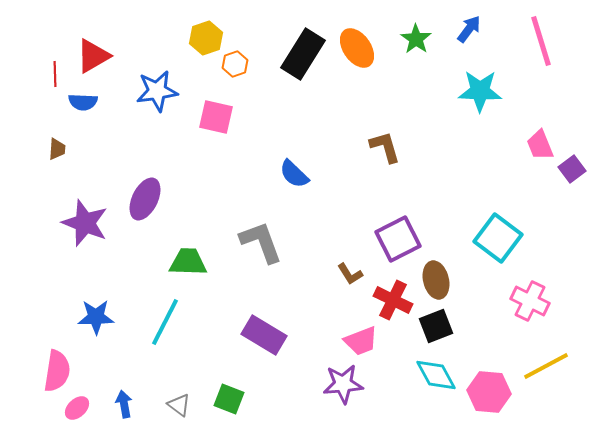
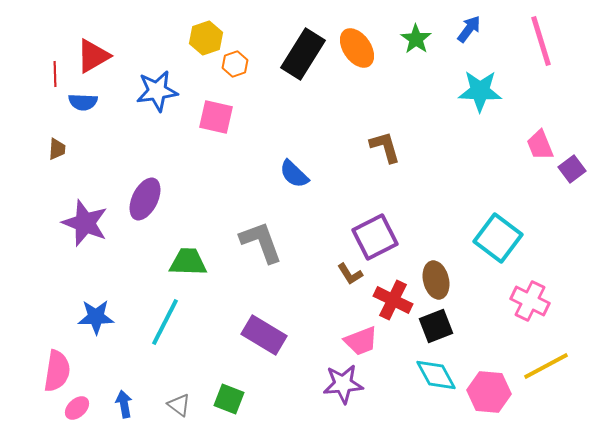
purple square at (398, 239): moved 23 px left, 2 px up
